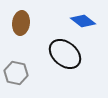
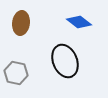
blue diamond: moved 4 px left, 1 px down
black ellipse: moved 7 px down; rotated 28 degrees clockwise
